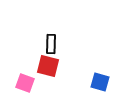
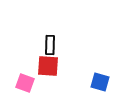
black rectangle: moved 1 px left, 1 px down
red square: rotated 10 degrees counterclockwise
